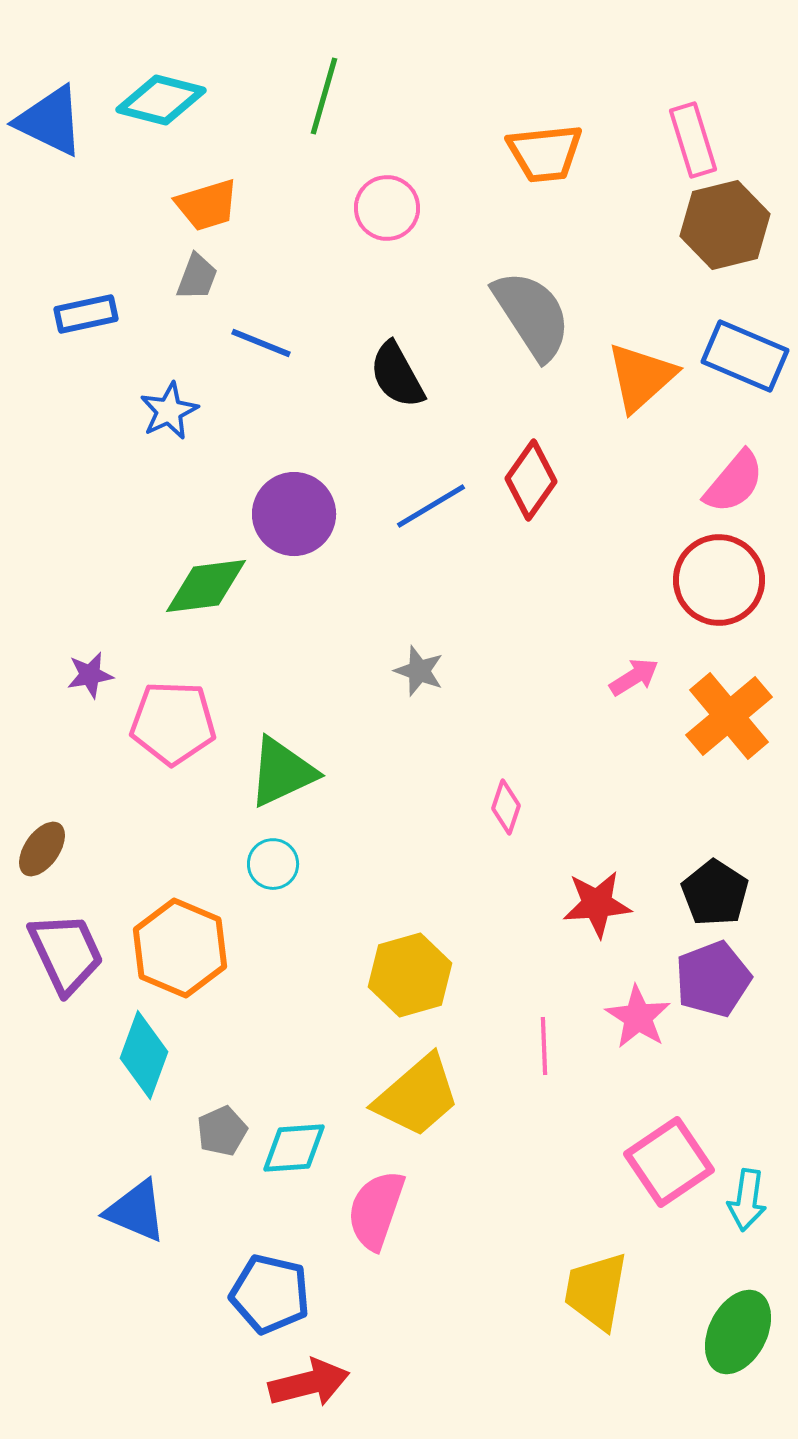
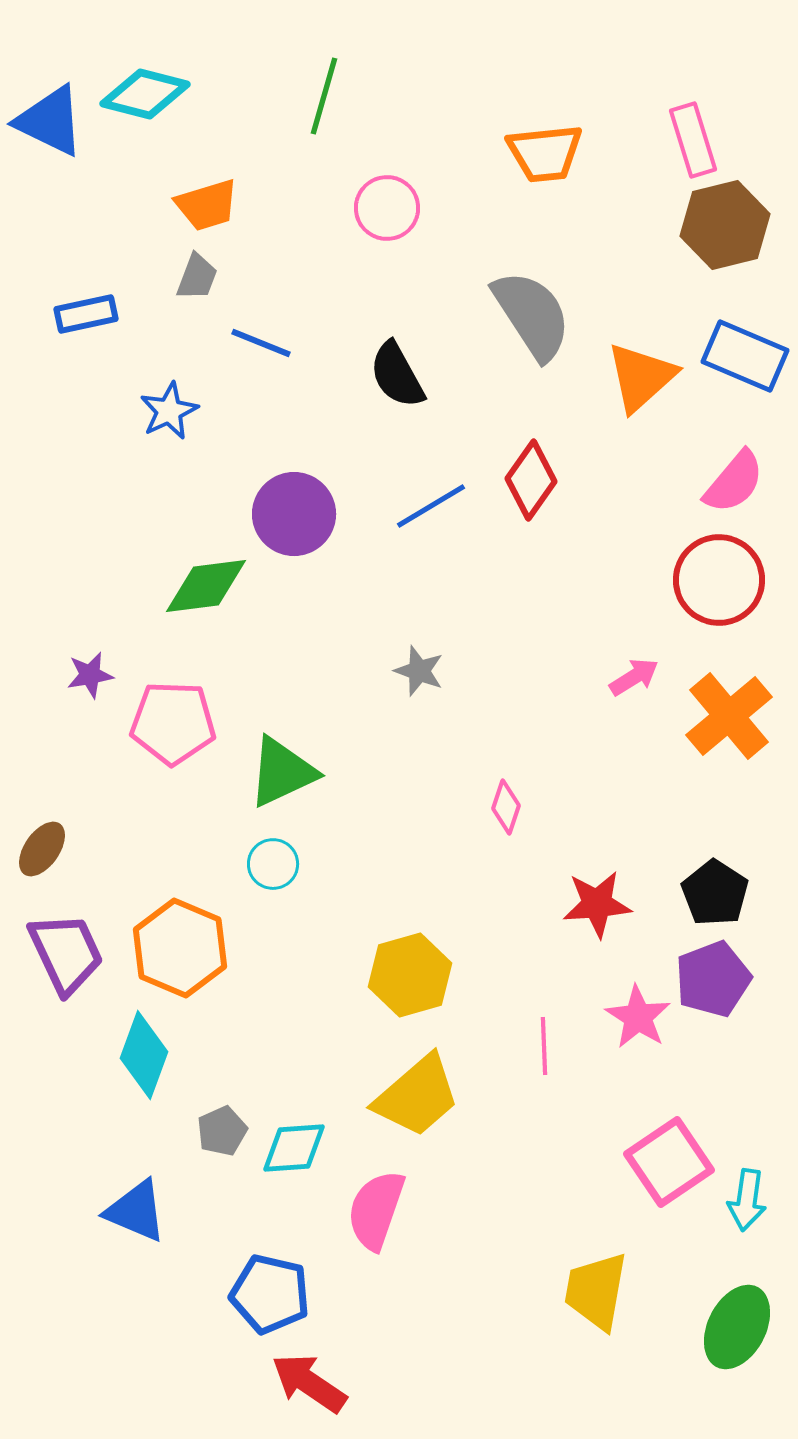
cyan diamond at (161, 100): moved 16 px left, 6 px up
green ellipse at (738, 1332): moved 1 px left, 5 px up
red arrow at (309, 1383): rotated 132 degrees counterclockwise
